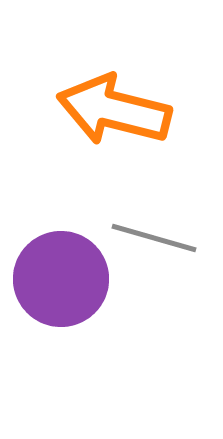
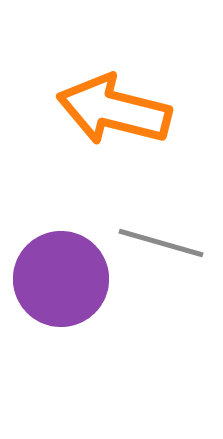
gray line: moved 7 px right, 5 px down
